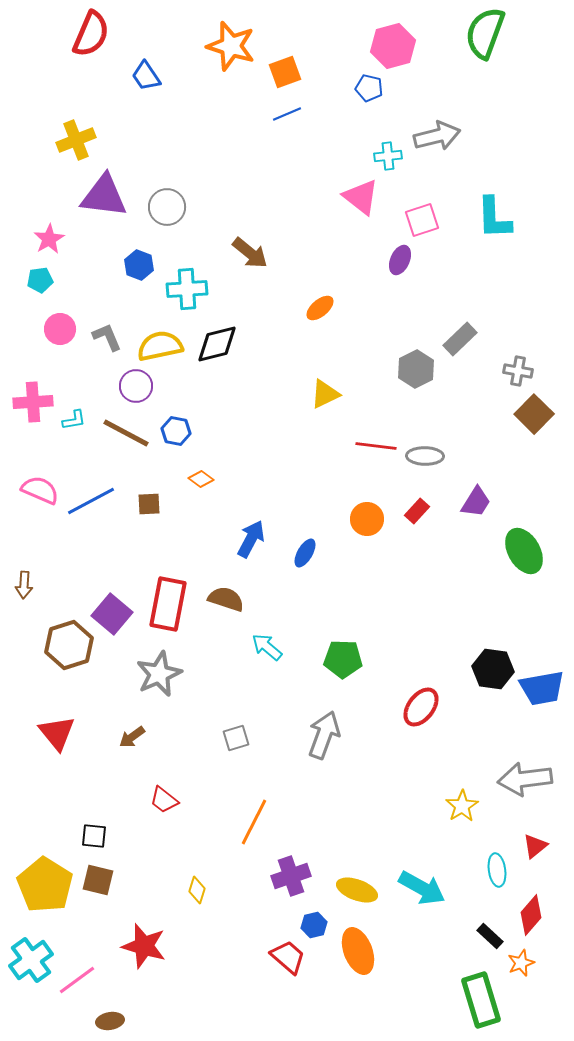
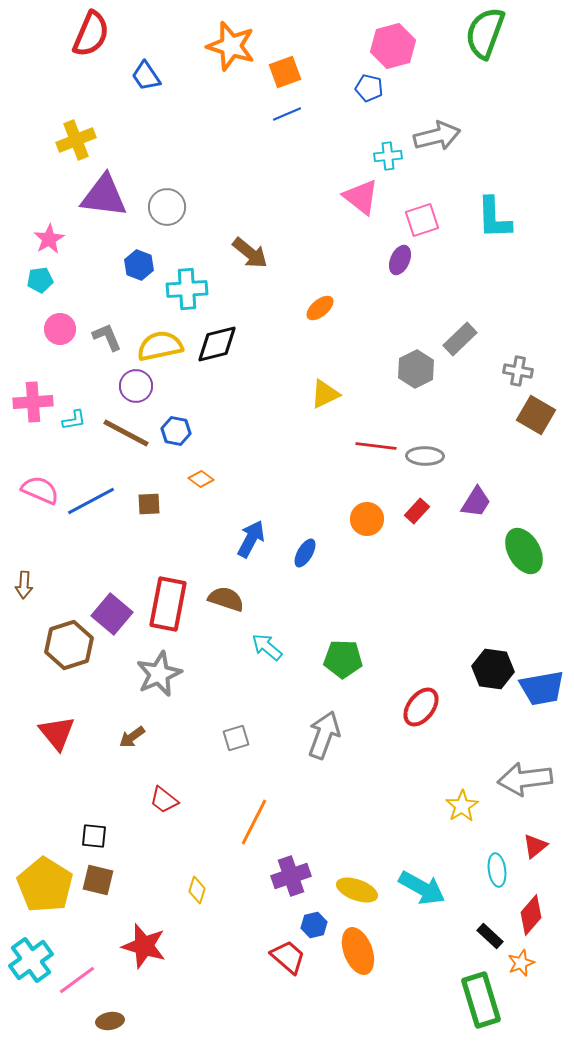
brown square at (534, 414): moved 2 px right, 1 px down; rotated 15 degrees counterclockwise
